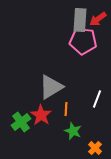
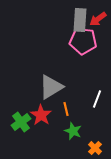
orange line: rotated 16 degrees counterclockwise
